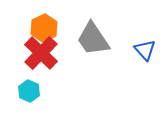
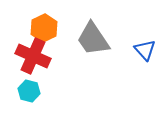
red cross: moved 8 px left, 3 px down; rotated 20 degrees counterclockwise
cyan hexagon: rotated 10 degrees counterclockwise
